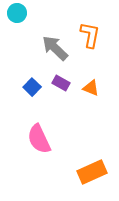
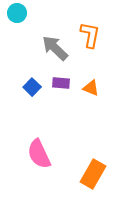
purple rectangle: rotated 24 degrees counterclockwise
pink semicircle: moved 15 px down
orange rectangle: moved 1 px right, 2 px down; rotated 36 degrees counterclockwise
